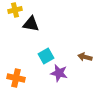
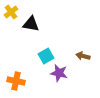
yellow cross: moved 4 px left, 2 px down; rotated 24 degrees counterclockwise
brown arrow: moved 2 px left, 1 px up
orange cross: moved 3 px down
